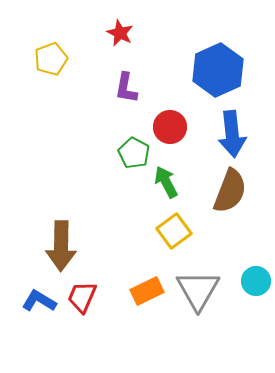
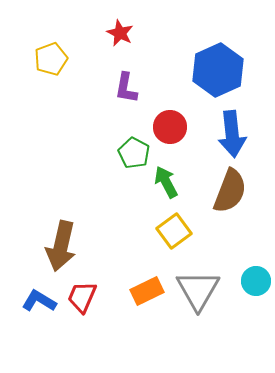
brown arrow: rotated 12 degrees clockwise
